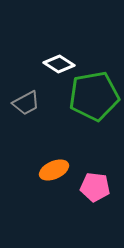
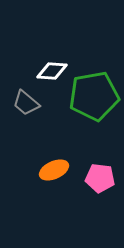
white diamond: moved 7 px left, 7 px down; rotated 28 degrees counterclockwise
gray trapezoid: rotated 68 degrees clockwise
pink pentagon: moved 5 px right, 9 px up
